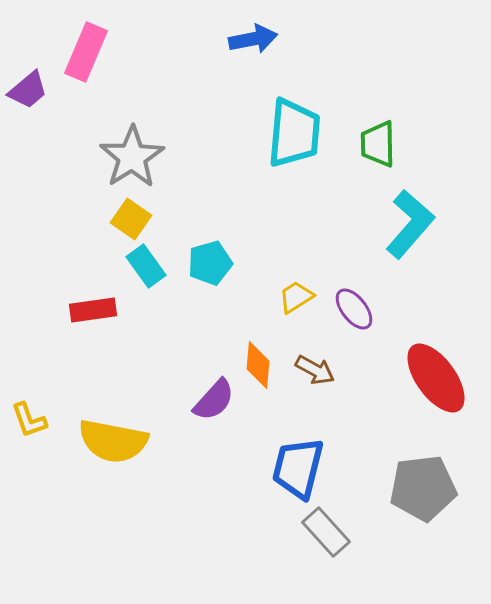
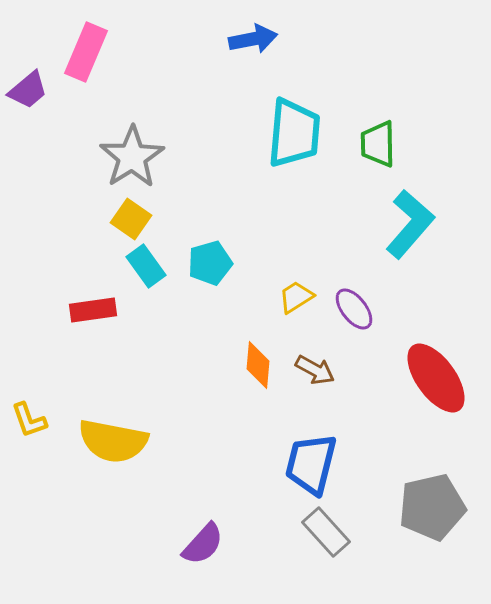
purple semicircle: moved 11 px left, 144 px down
blue trapezoid: moved 13 px right, 4 px up
gray pentagon: moved 9 px right, 19 px down; rotated 6 degrees counterclockwise
